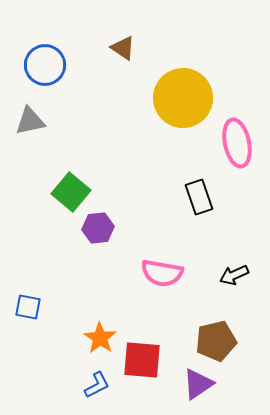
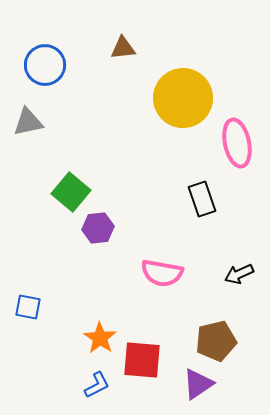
brown triangle: rotated 40 degrees counterclockwise
gray triangle: moved 2 px left, 1 px down
black rectangle: moved 3 px right, 2 px down
black arrow: moved 5 px right, 1 px up
